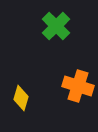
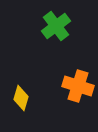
green cross: rotated 8 degrees clockwise
